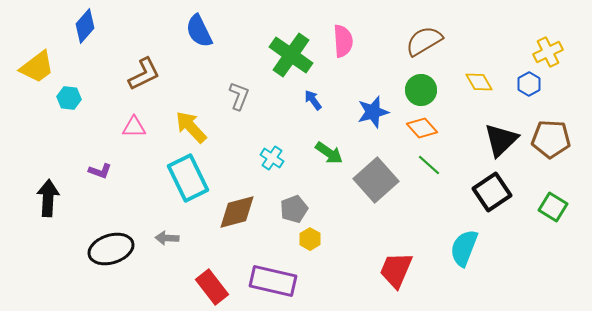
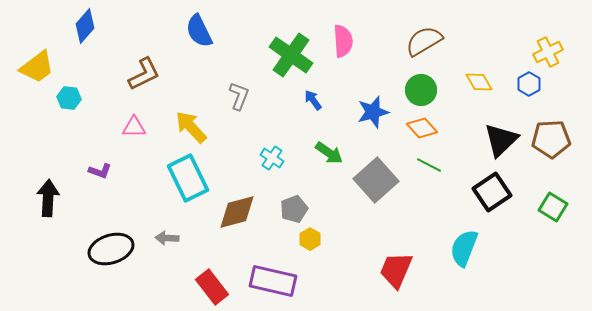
brown pentagon: rotated 6 degrees counterclockwise
green line: rotated 15 degrees counterclockwise
